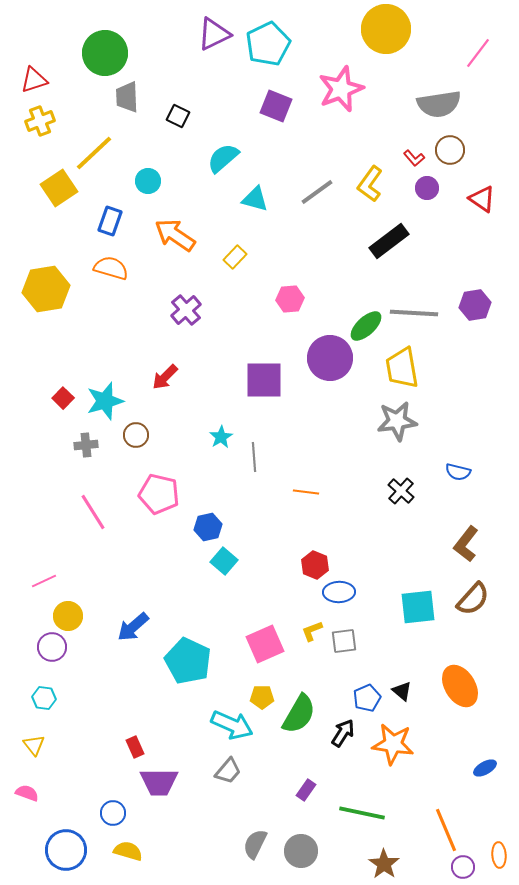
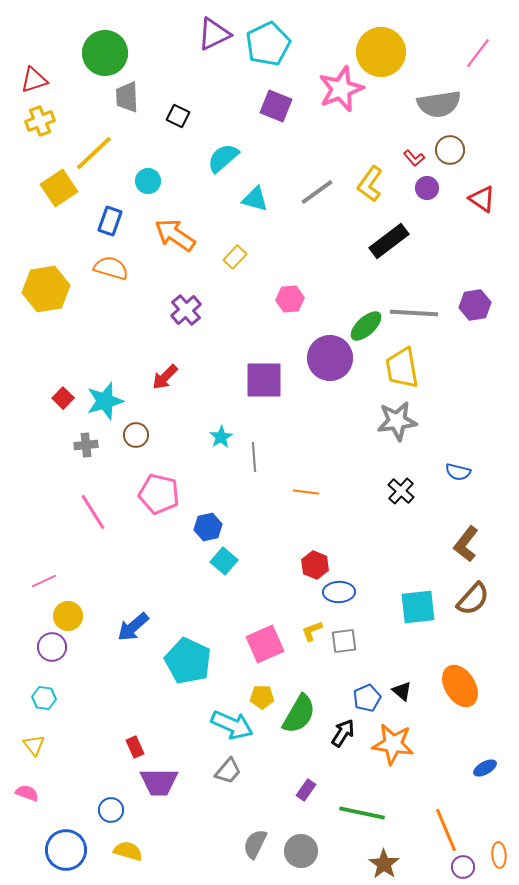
yellow circle at (386, 29): moved 5 px left, 23 px down
blue circle at (113, 813): moved 2 px left, 3 px up
